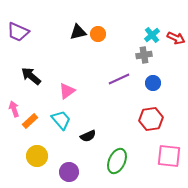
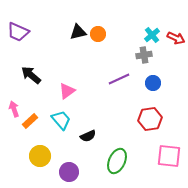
black arrow: moved 1 px up
red hexagon: moved 1 px left
yellow circle: moved 3 px right
